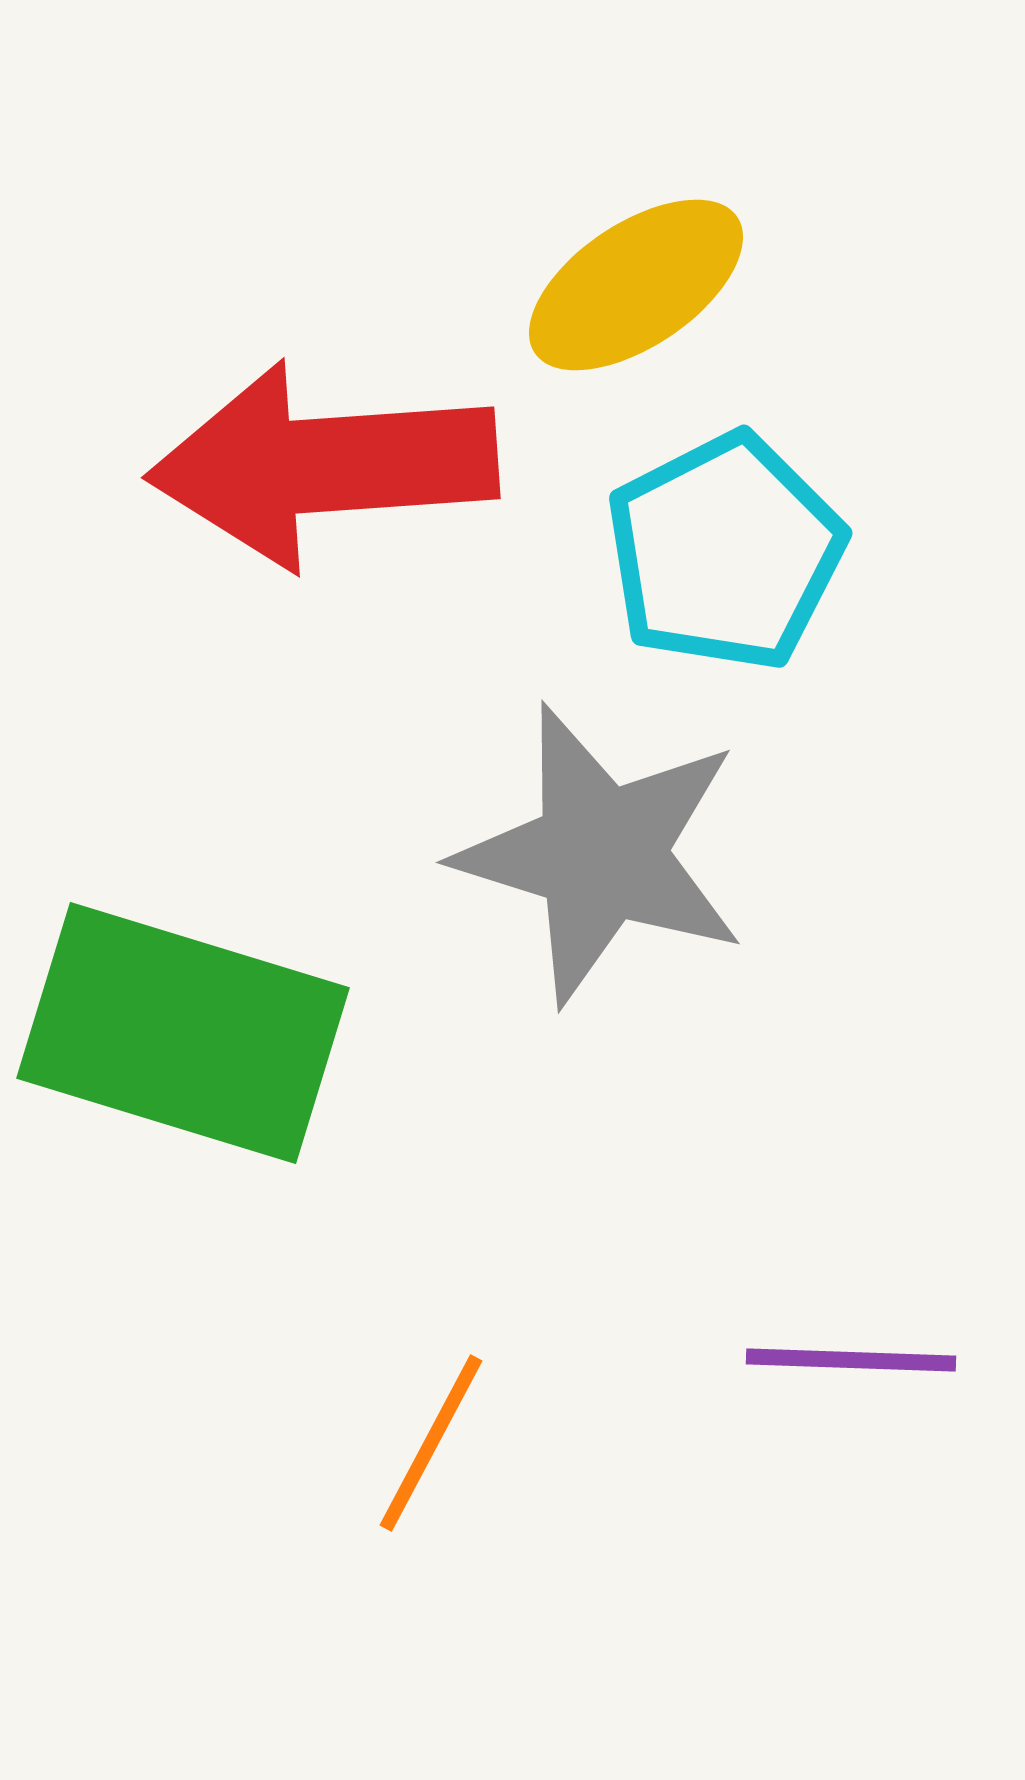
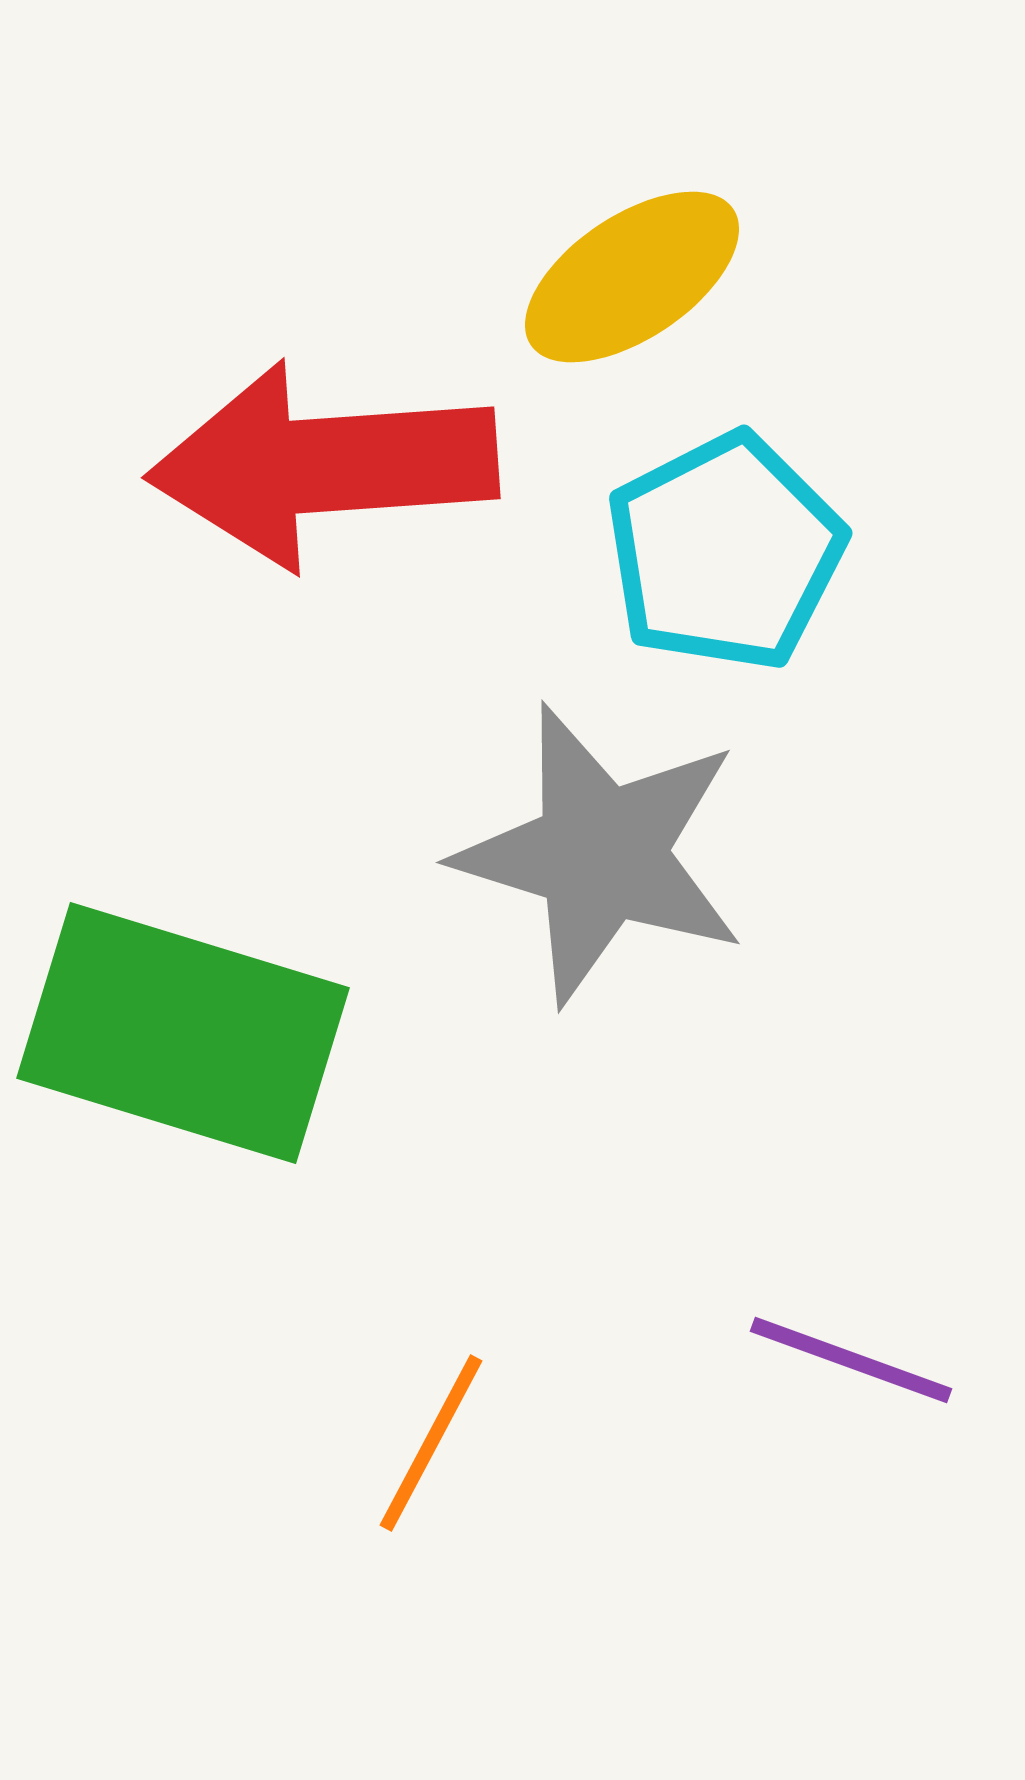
yellow ellipse: moved 4 px left, 8 px up
purple line: rotated 18 degrees clockwise
